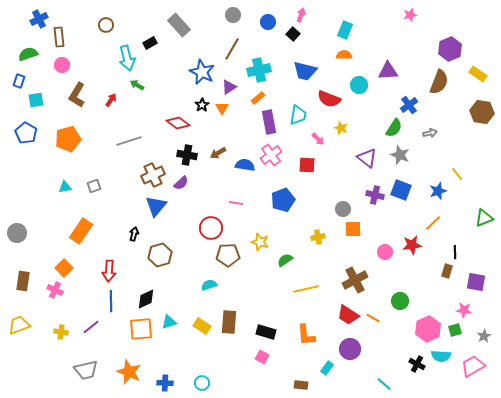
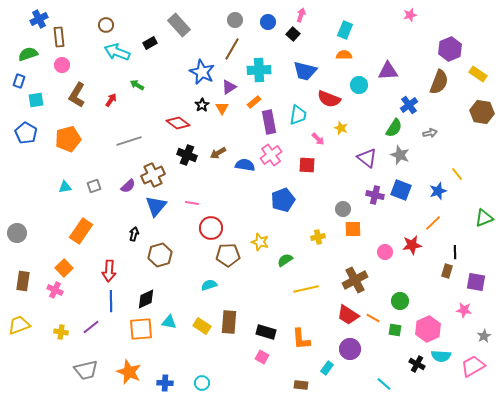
gray circle at (233, 15): moved 2 px right, 5 px down
cyan arrow at (127, 58): moved 10 px left, 6 px up; rotated 125 degrees clockwise
cyan cross at (259, 70): rotated 10 degrees clockwise
orange rectangle at (258, 98): moved 4 px left, 4 px down
black cross at (187, 155): rotated 12 degrees clockwise
purple semicircle at (181, 183): moved 53 px left, 3 px down
pink line at (236, 203): moved 44 px left
cyan triangle at (169, 322): rotated 28 degrees clockwise
green square at (455, 330): moved 60 px left; rotated 24 degrees clockwise
orange L-shape at (306, 335): moved 5 px left, 4 px down
